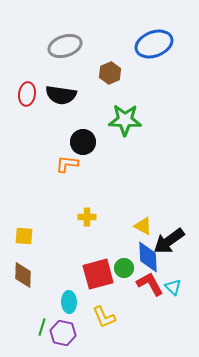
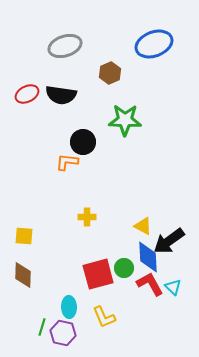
red ellipse: rotated 55 degrees clockwise
orange L-shape: moved 2 px up
cyan ellipse: moved 5 px down
